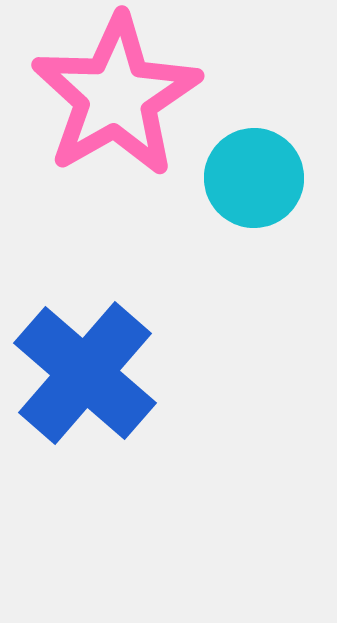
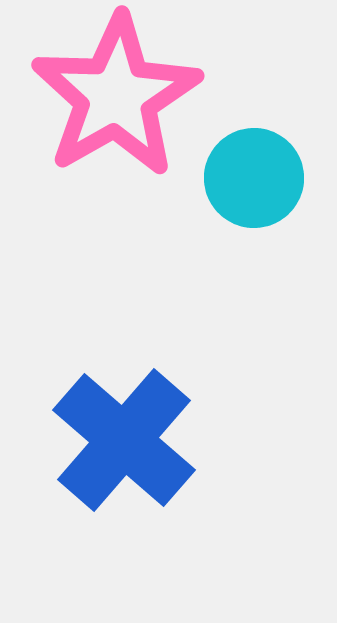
blue cross: moved 39 px right, 67 px down
